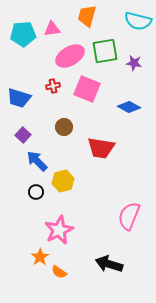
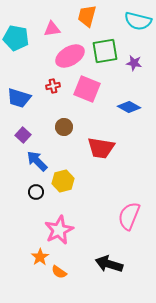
cyan pentagon: moved 7 px left, 4 px down; rotated 15 degrees clockwise
